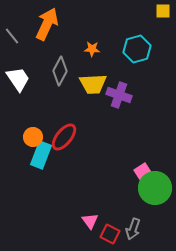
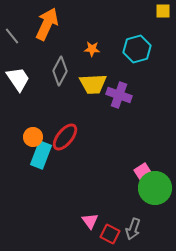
red ellipse: moved 1 px right
